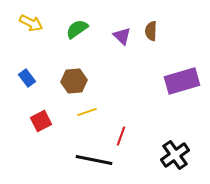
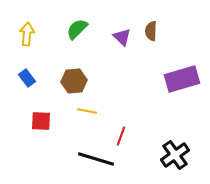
yellow arrow: moved 4 px left, 11 px down; rotated 110 degrees counterclockwise
green semicircle: rotated 10 degrees counterclockwise
purple triangle: moved 1 px down
purple rectangle: moved 2 px up
yellow line: moved 1 px up; rotated 30 degrees clockwise
red square: rotated 30 degrees clockwise
black line: moved 2 px right, 1 px up; rotated 6 degrees clockwise
